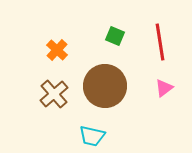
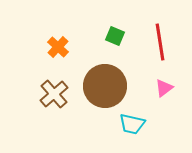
orange cross: moved 1 px right, 3 px up
cyan trapezoid: moved 40 px right, 12 px up
